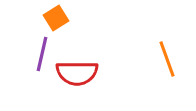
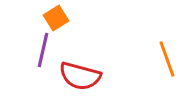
purple line: moved 1 px right, 4 px up
red semicircle: moved 3 px right, 3 px down; rotated 15 degrees clockwise
